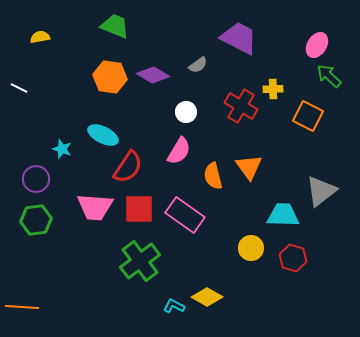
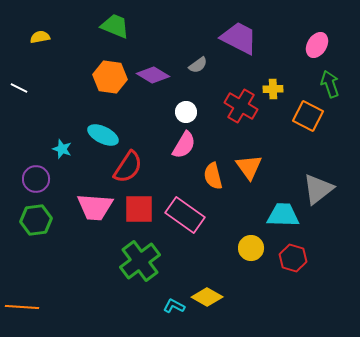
green arrow: moved 1 px right, 8 px down; rotated 28 degrees clockwise
pink semicircle: moved 5 px right, 6 px up
gray triangle: moved 3 px left, 2 px up
